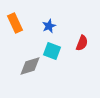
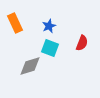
cyan square: moved 2 px left, 3 px up
